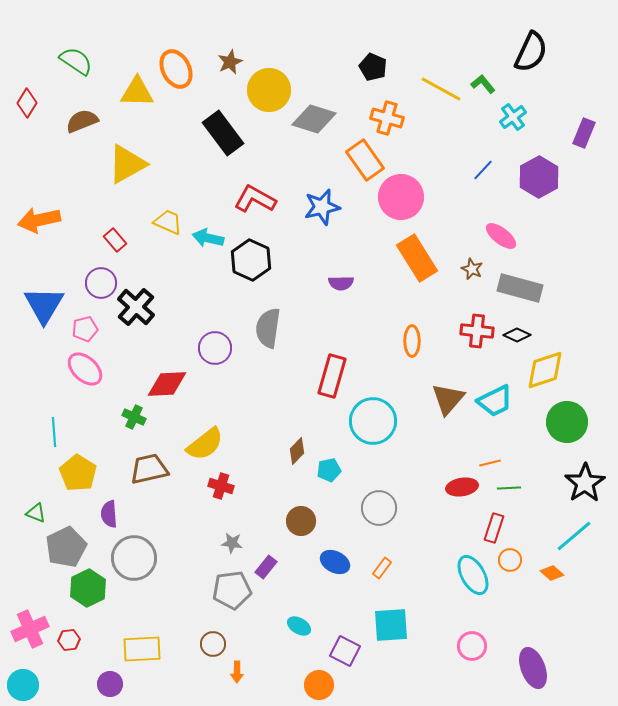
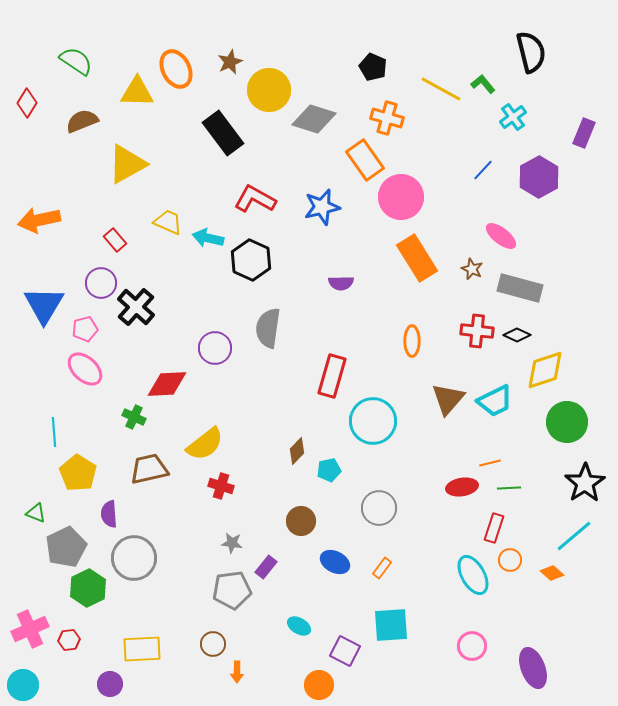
black semicircle at (531, 52): rotated 39 degrees counterclockwise
